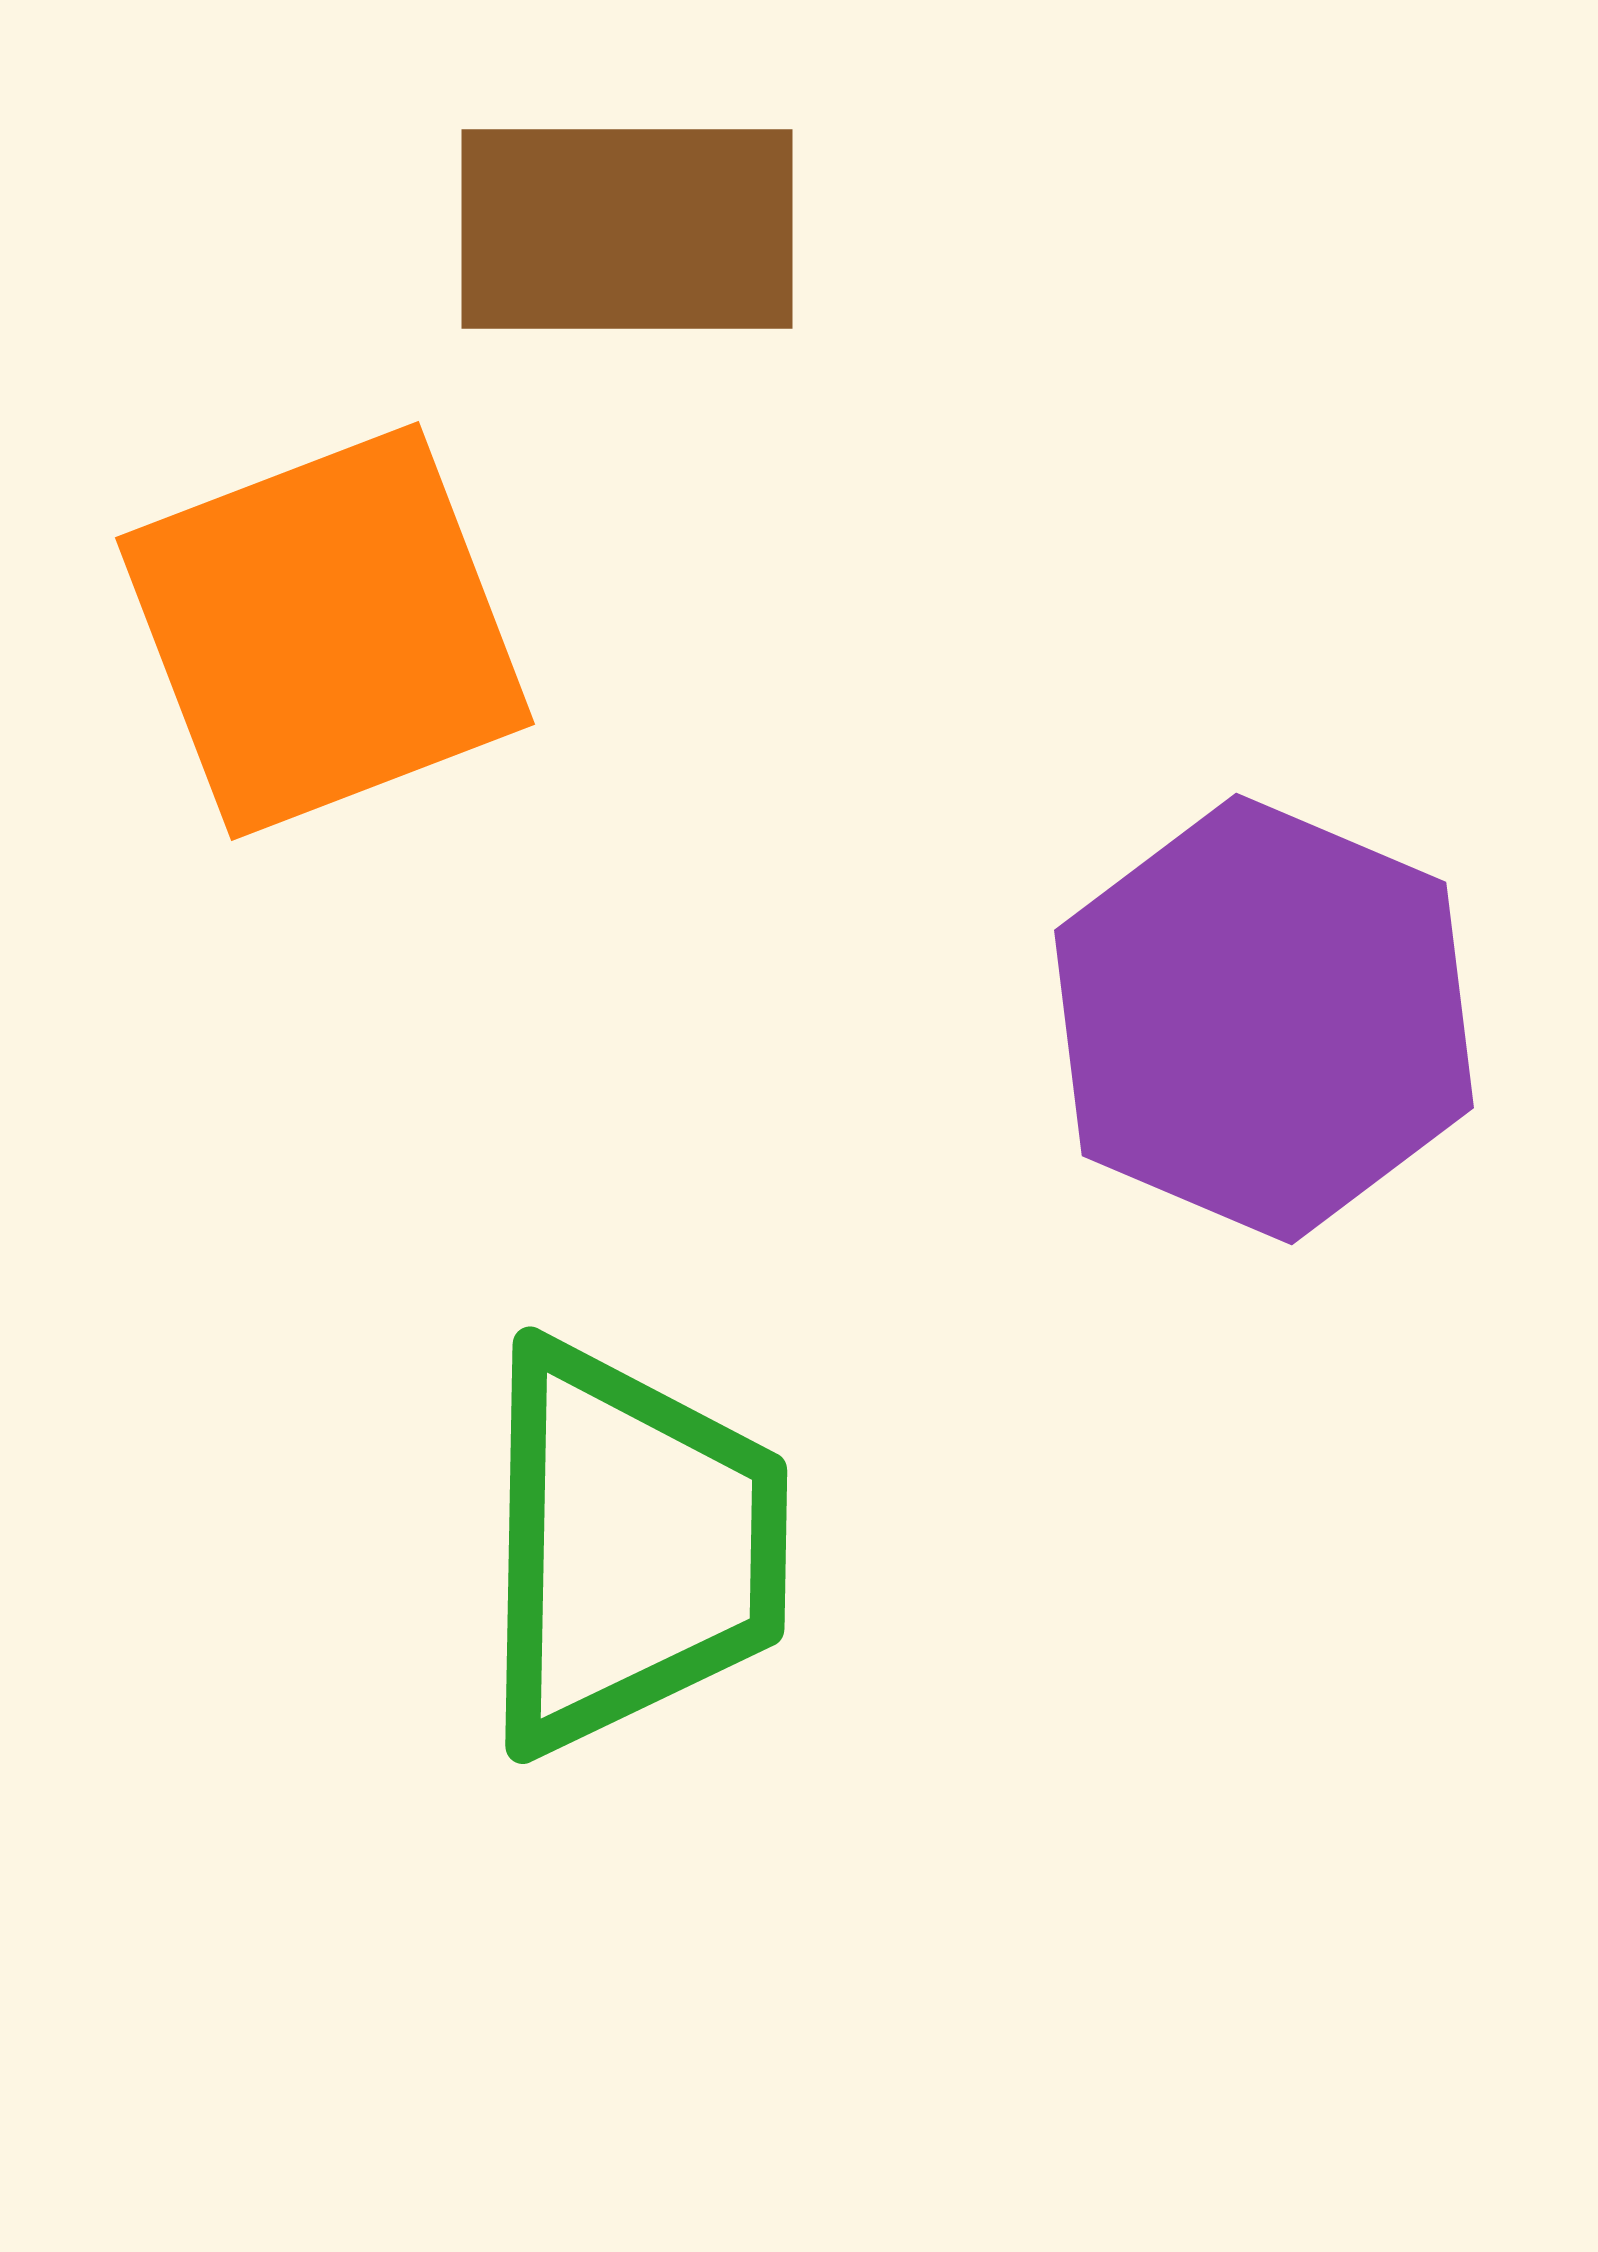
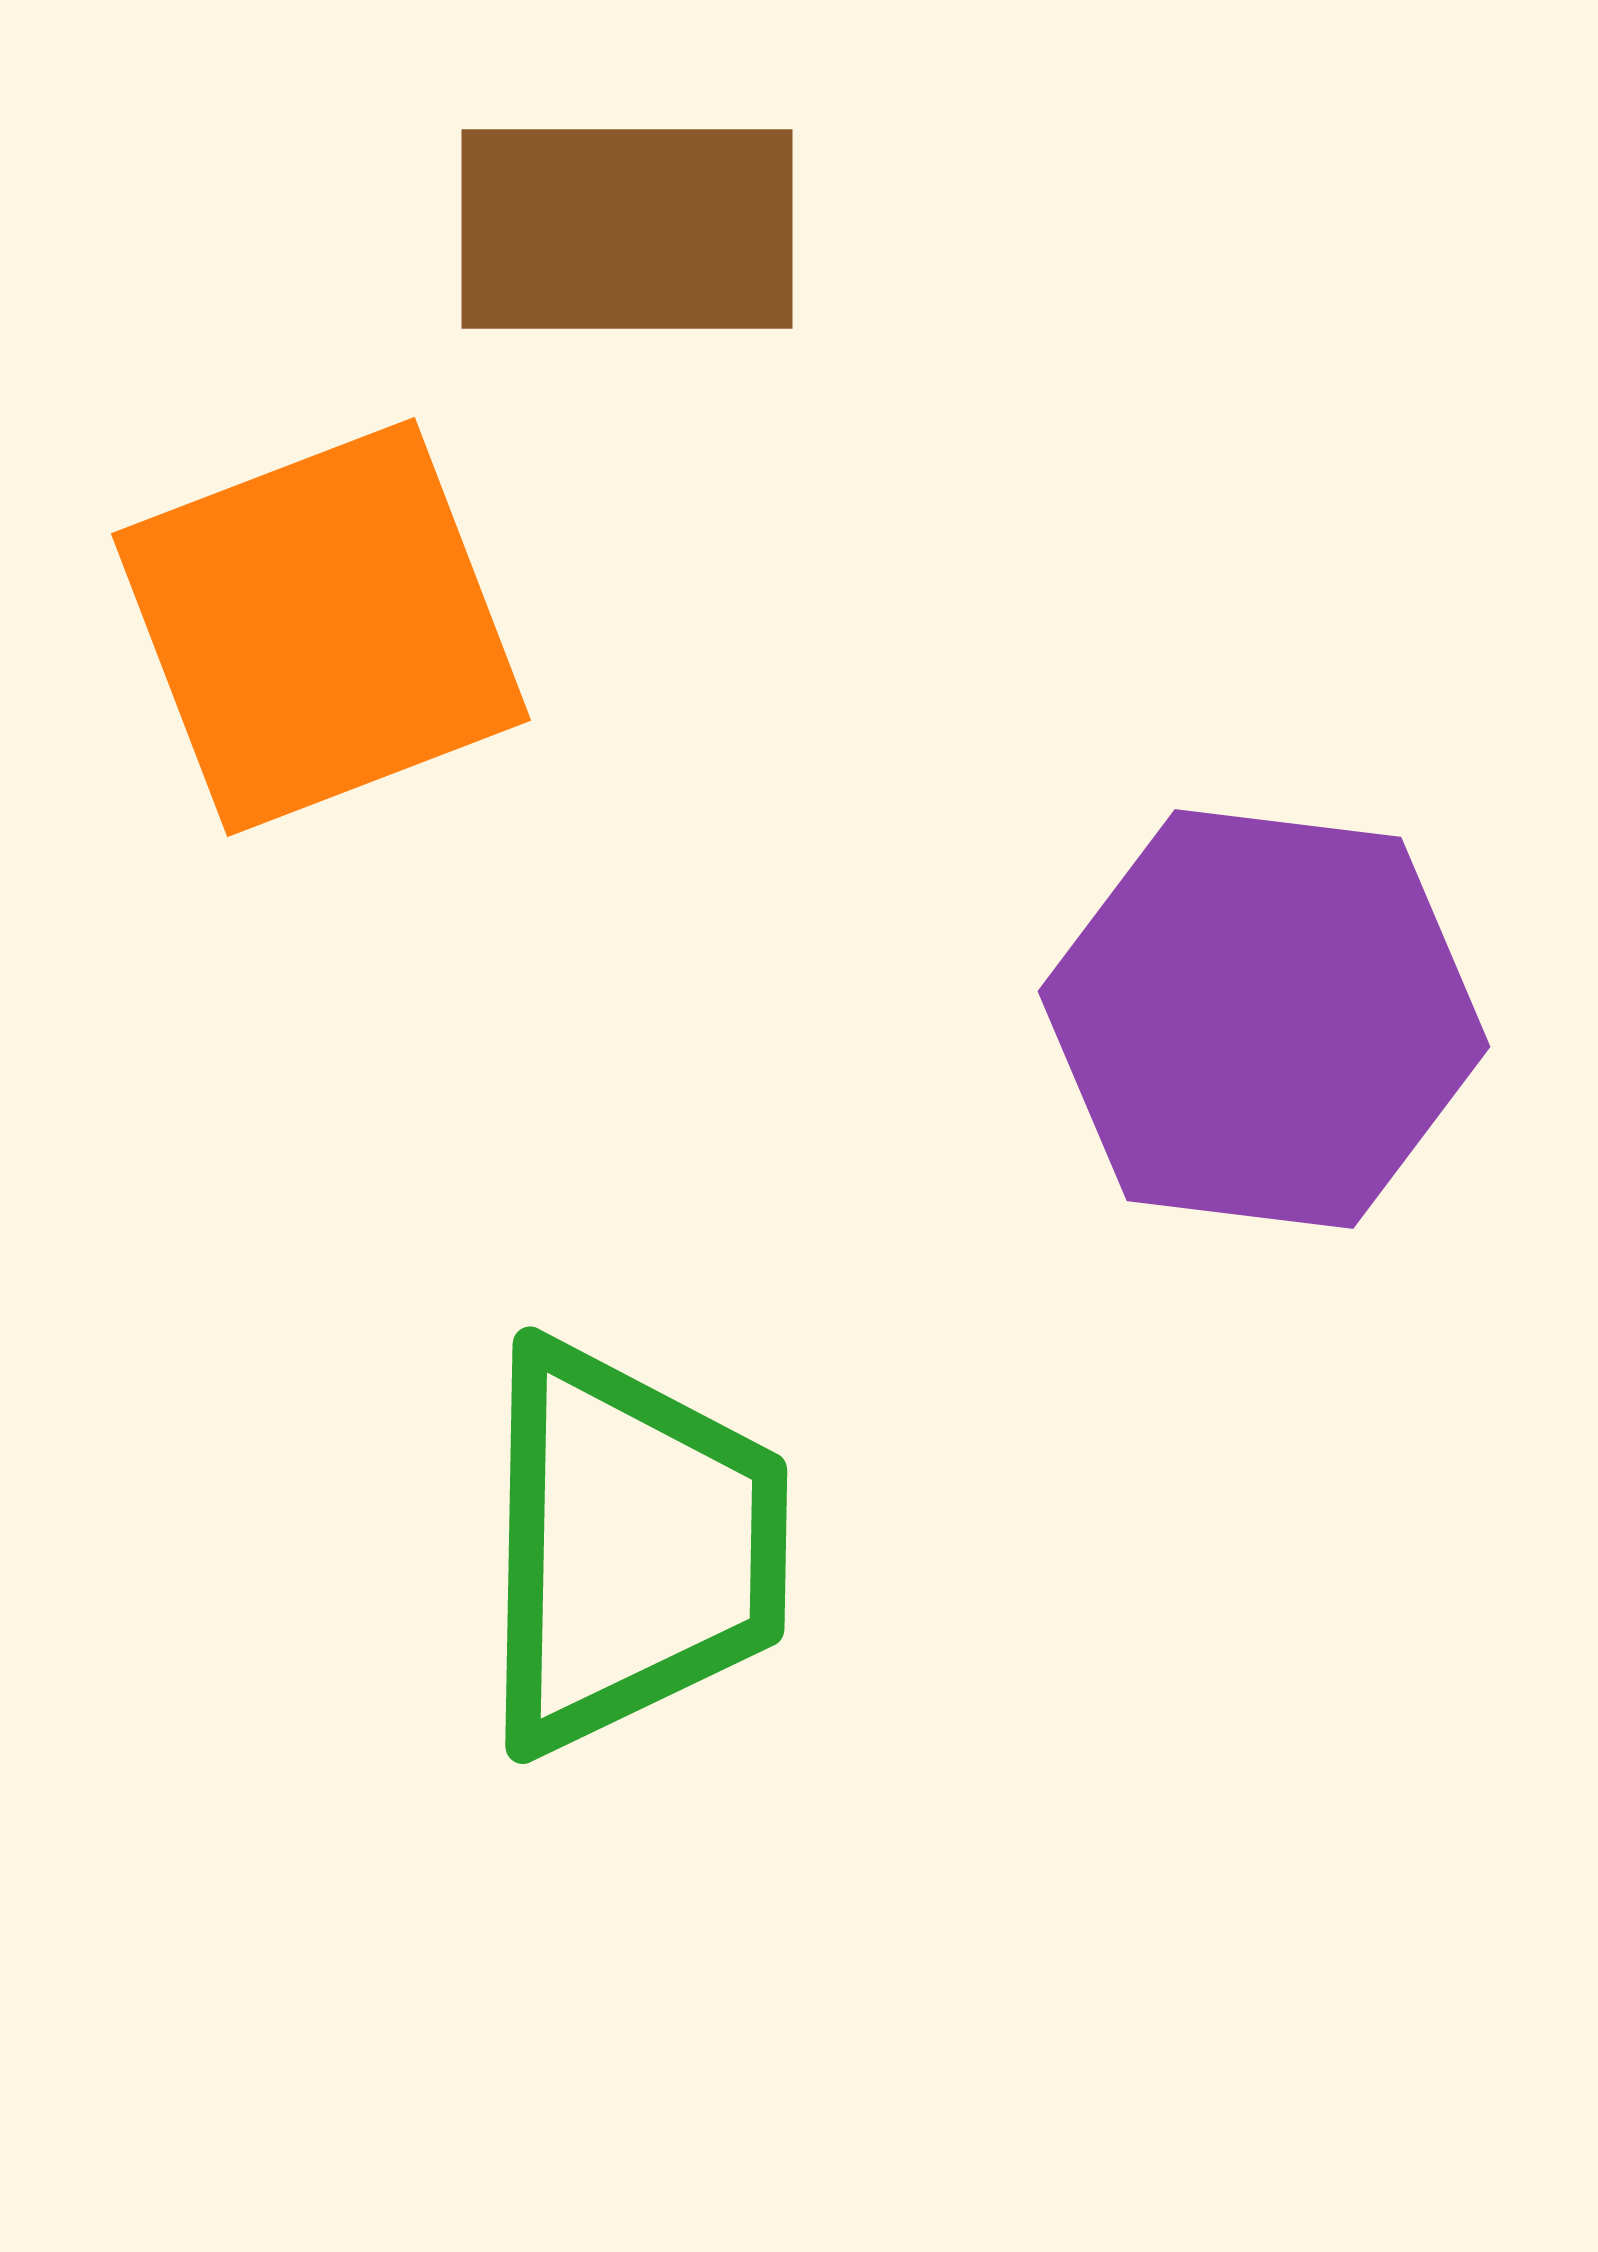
orange square: moved 4 px left, 4 px up
purple hexagon: rotated 16 degrees counterclockwise
